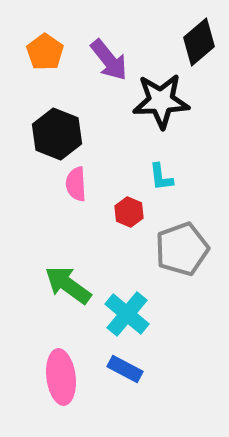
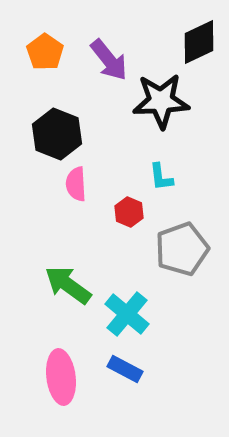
black diamond: rotated 15 degrees clockwise
